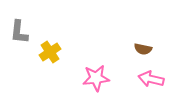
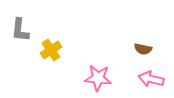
gray L-shape: moved 1 px right, 2 px up
yellow cross: moved 1 px right, 2 px up
pink star: moved 2 px right; rotated 12 degrees clockwise
